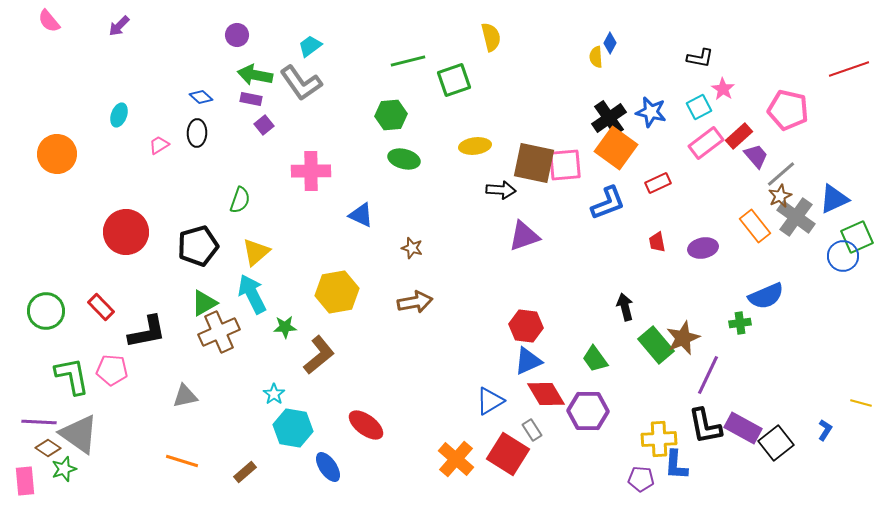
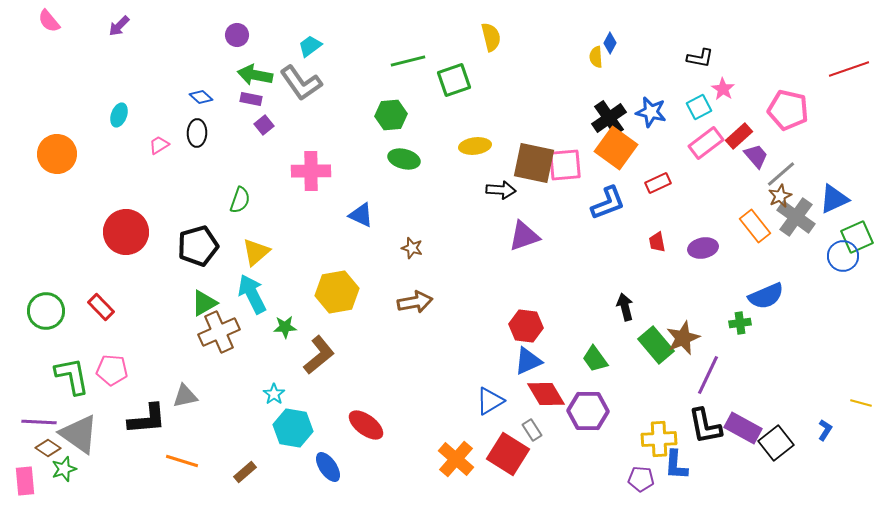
black L-shape at (147, 332): moved 87 px down; rotated 6 degrees clockwise
